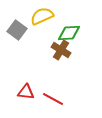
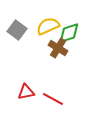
yellow semicircle: moved 6 px right, 10 px down
green diamond: rotated 15 degrees counterclockwise
brown cross: moved 3 px left, 2 px up
red triangle: rotated 18 degrees counterclockwise
